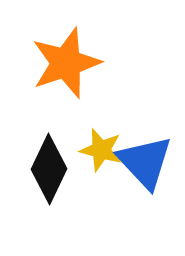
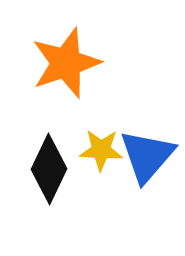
yellow star: rotated 12 degrees counterclockwise
blue triangle: moved 2 px right, 6 px up; rotated 24 degrees clockwise
